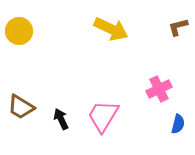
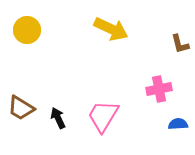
brown L-shape: moved 2 px right, 17 px down; rotated 90 degrees counterclockwise
yellow circle: moved 8 px right, 1 px up
pink cross: rotated 15 degrees clockwise
brown trapezoid: moved 1 px down
black arrow: moved 3 px left, 1 px up
blue semicircle: rotated 108 degrees counterclockwise
